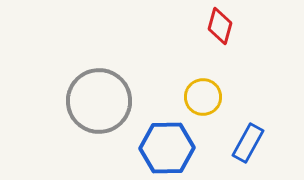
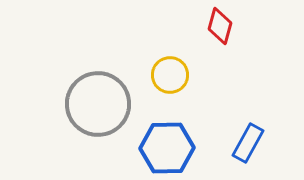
yellow circle: moved 33 px left, 22 px up
gray circle: moved 1 px left, 3 px down
